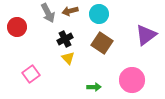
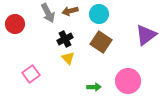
red circle: moved 2 px left, 3 px up
brown square: moved 1 px left, 1 px up
pink circle: moved 4 px left, 1 px down
